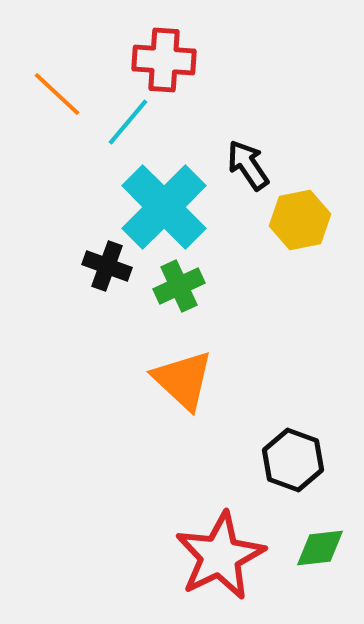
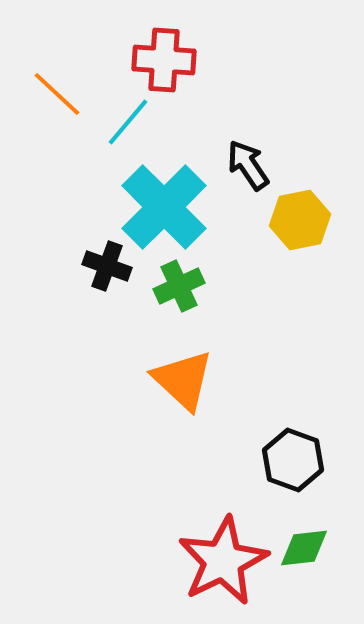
green diamond: moved 16 px left
red star: moved 3 px right, 5 px down
